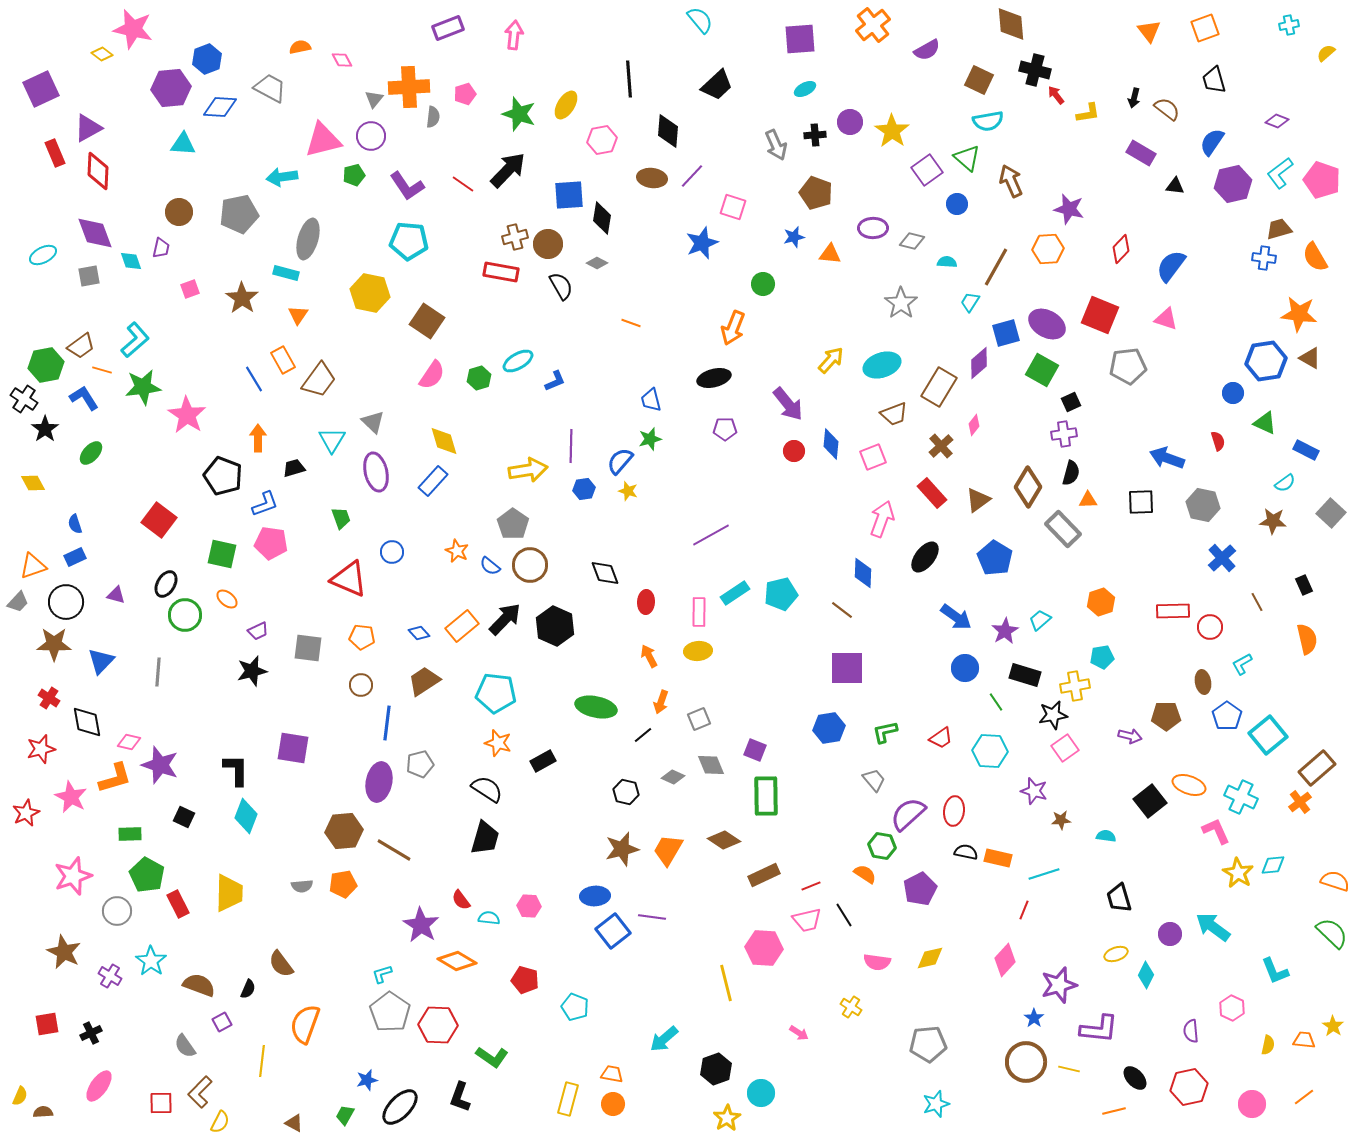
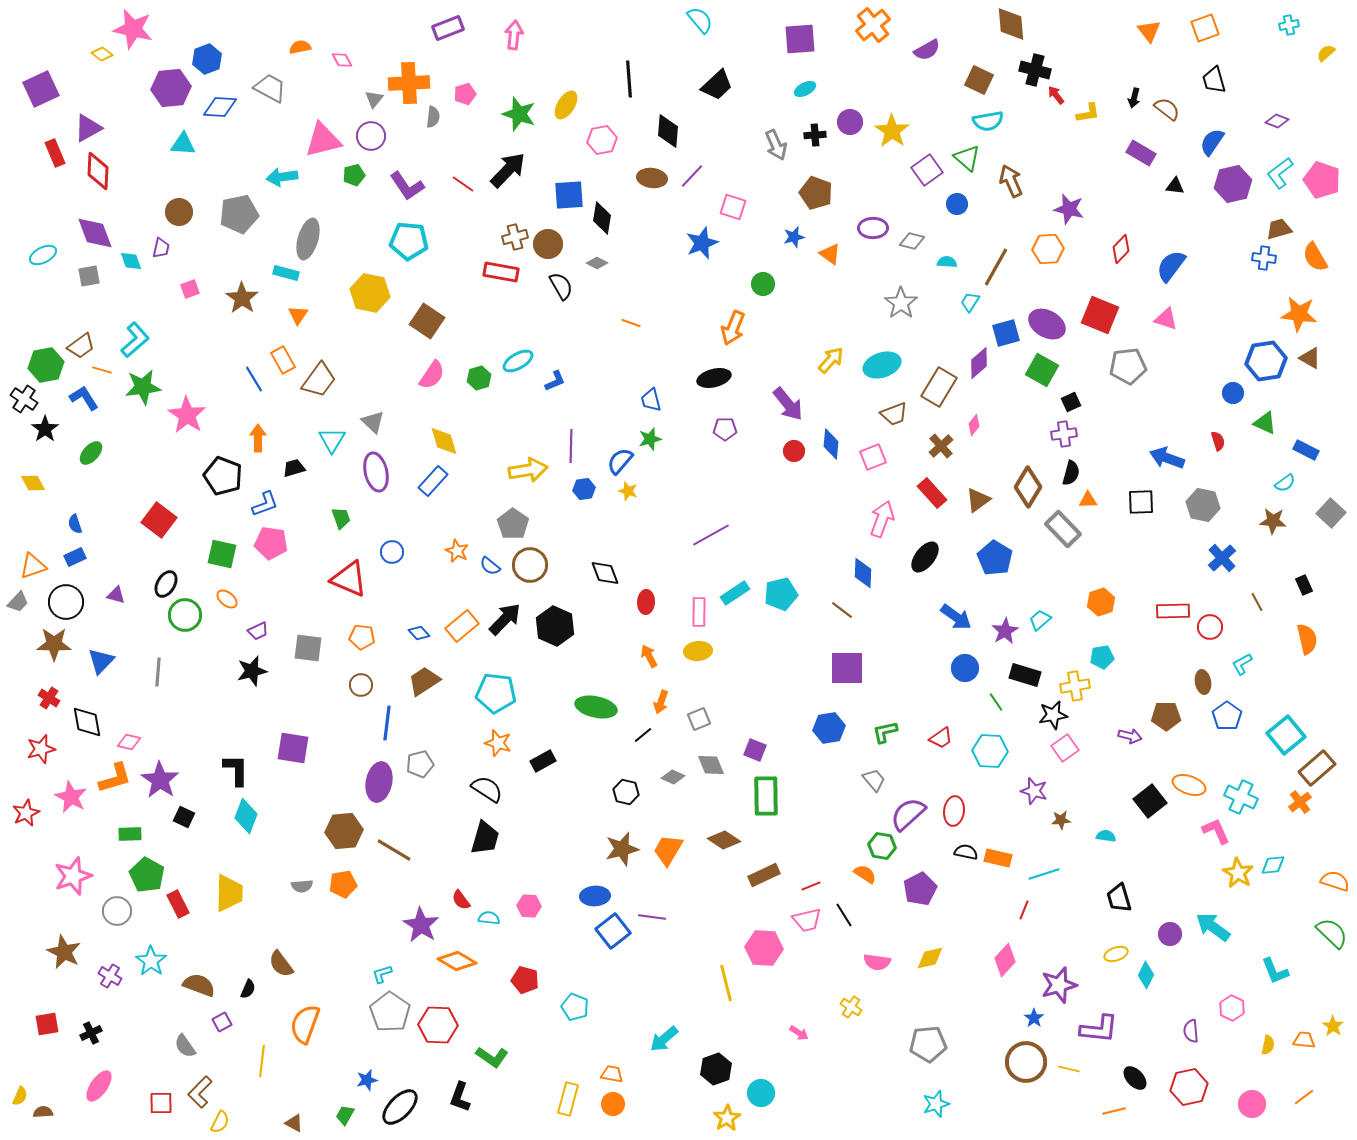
orange cross at (409, 87): moved 4 px up
orange triangle at (830, 254): rotated 30 degrees clockwise
cyan square at (1268, 735): moved 18 px right
purple star at (160, 765): moved 15 px down; rotated 15 degrees clockwise
